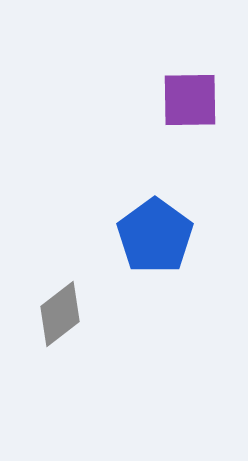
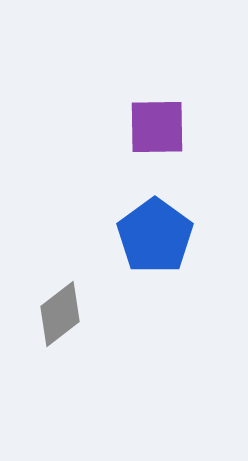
purple square: moved 33 px left, 27 px down
